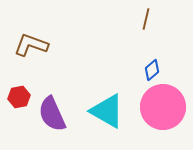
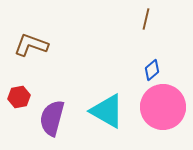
purple semicircle: moved 4 px down; rotated 39 degrees clockwise
